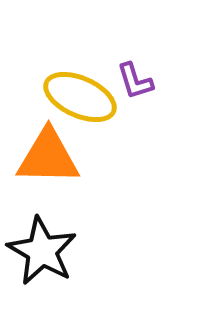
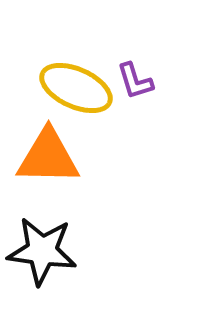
yellow ellipse: moved 4 px left, 9 px up
black star: rotated 22 degrees counterclockwise
